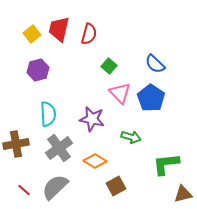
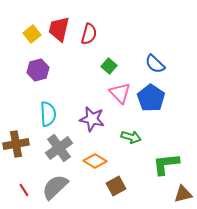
red line: rotated 16 degrees clockwise
